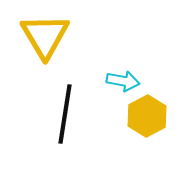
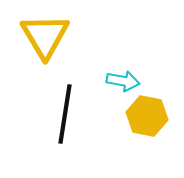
yellow hexagon: rotated 21 degrees counterclockwise
